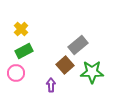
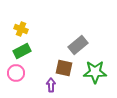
yellow cross: rotated 24 degrees counterclockwise
green rectangle: moved 2 px left
brown square: moved 1 px left, 3 px down; rotated 36 degrees counterclockwise
green star: moved 3 px right
